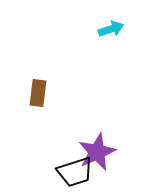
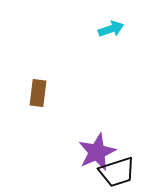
black trapezoid: moved 42 px right
